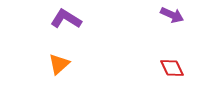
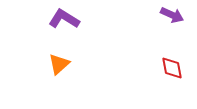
purple L-shape: moved 2 px left
red diamond: rotated 15 degrees clockwise
